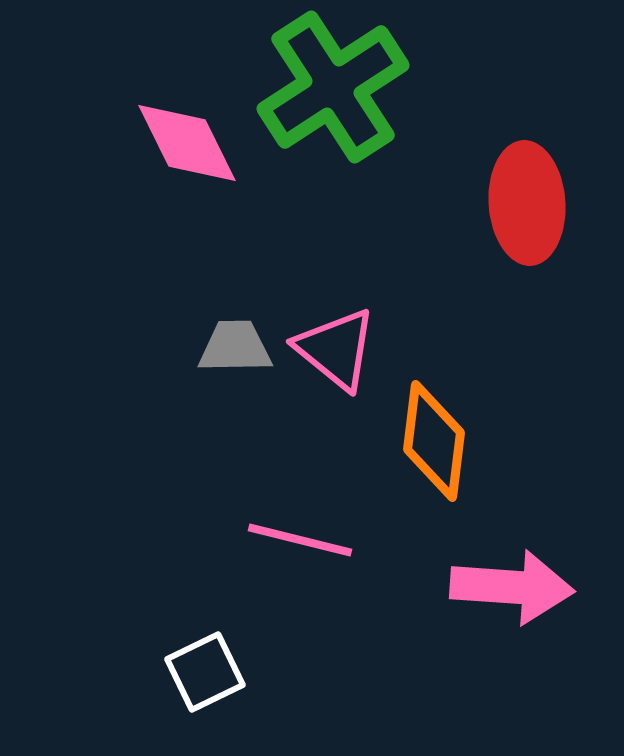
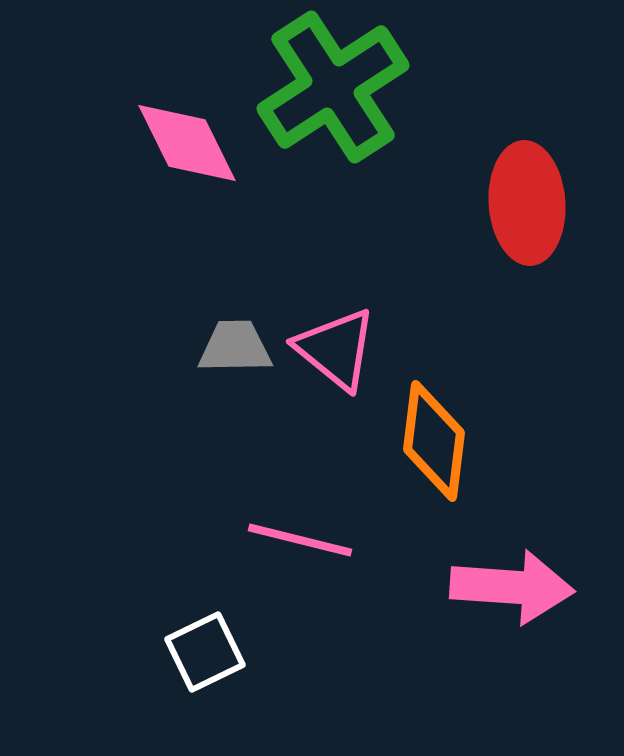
white square: moved 20 px up
